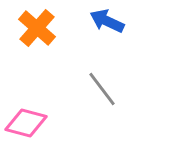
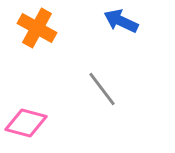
blue arrow: moved 14 px right
orange cross: rotated 12 degrees counterclockwise
